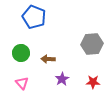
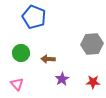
pink triangle: moved 5 px left, 1 px down
